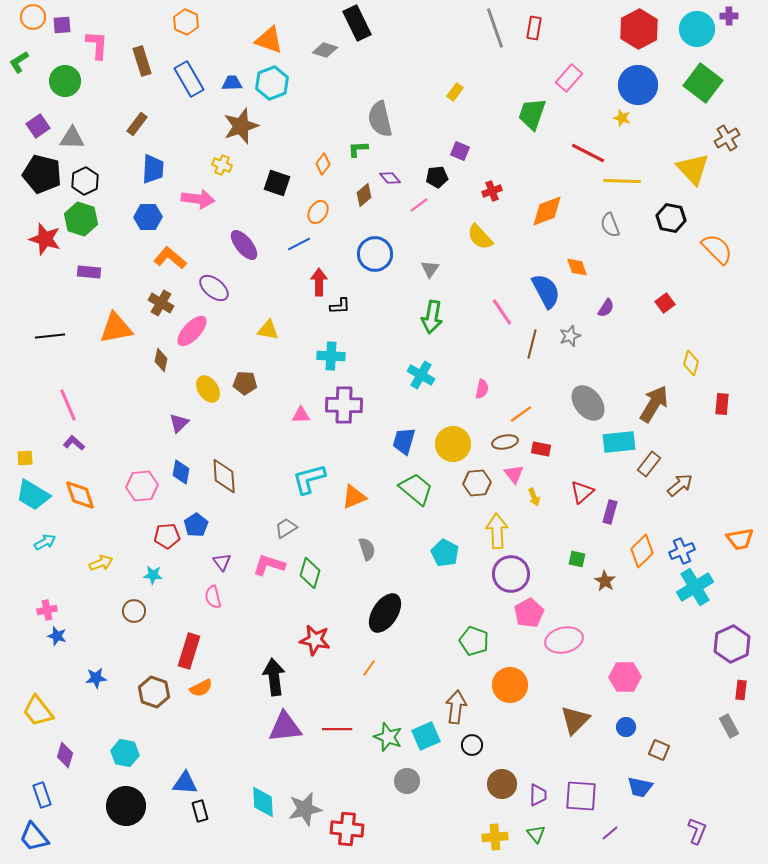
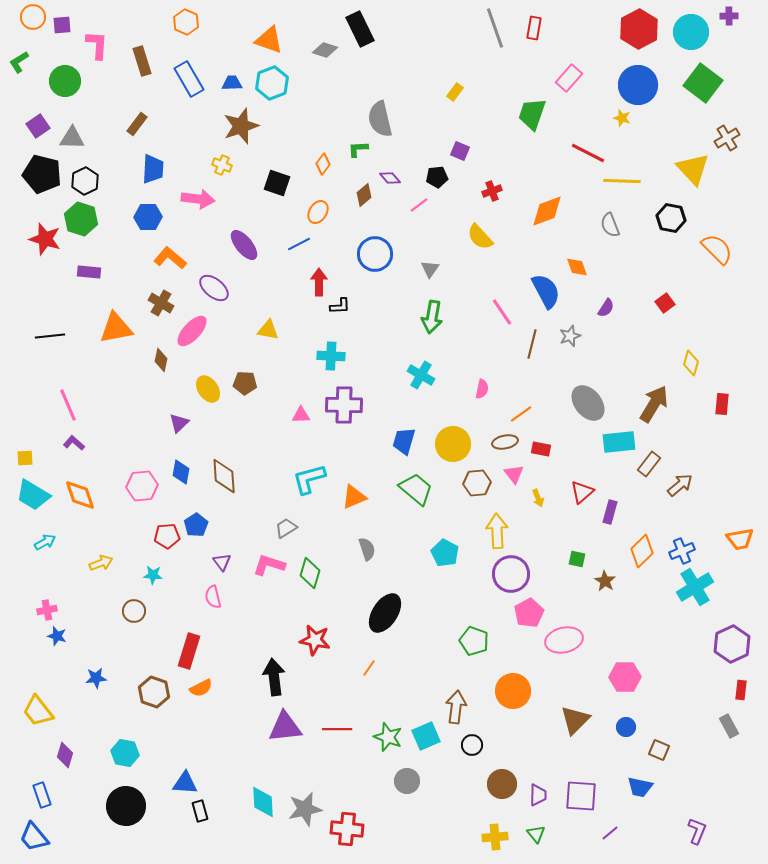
black rectangle at (357, 23): moved 3 px right, 6 px down
cyan circle at (697, 29): moved 6 px left, 3 px down
yellow arrow at (534, 497): moved 4 px right, 1 px down
orange circle at (510, 685): moved 3 px right, 6 px down
